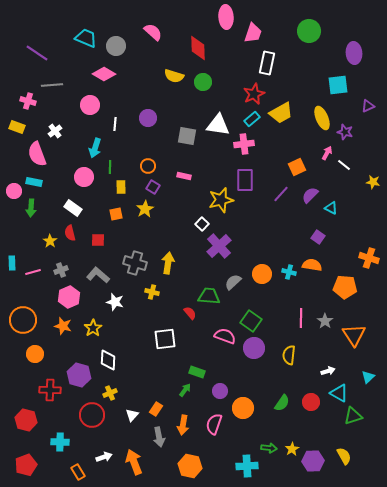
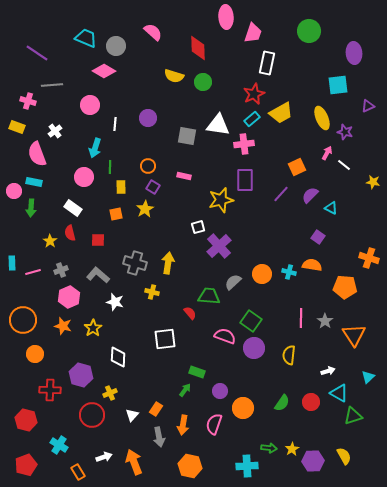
pink diamond at (104, 74): moved 3 px up
white square at (202, 224): moved 4 px left, 3 px down; rotated 32 degrees clockwise
white diamond at (108, 360): moved 10 px right, 3 px up
purple hexagon at (79, 375): moved 2 px right
cyan cross at (60, 442): moved 1 px left, 3 px down; rotated 30 degrees clockwise
